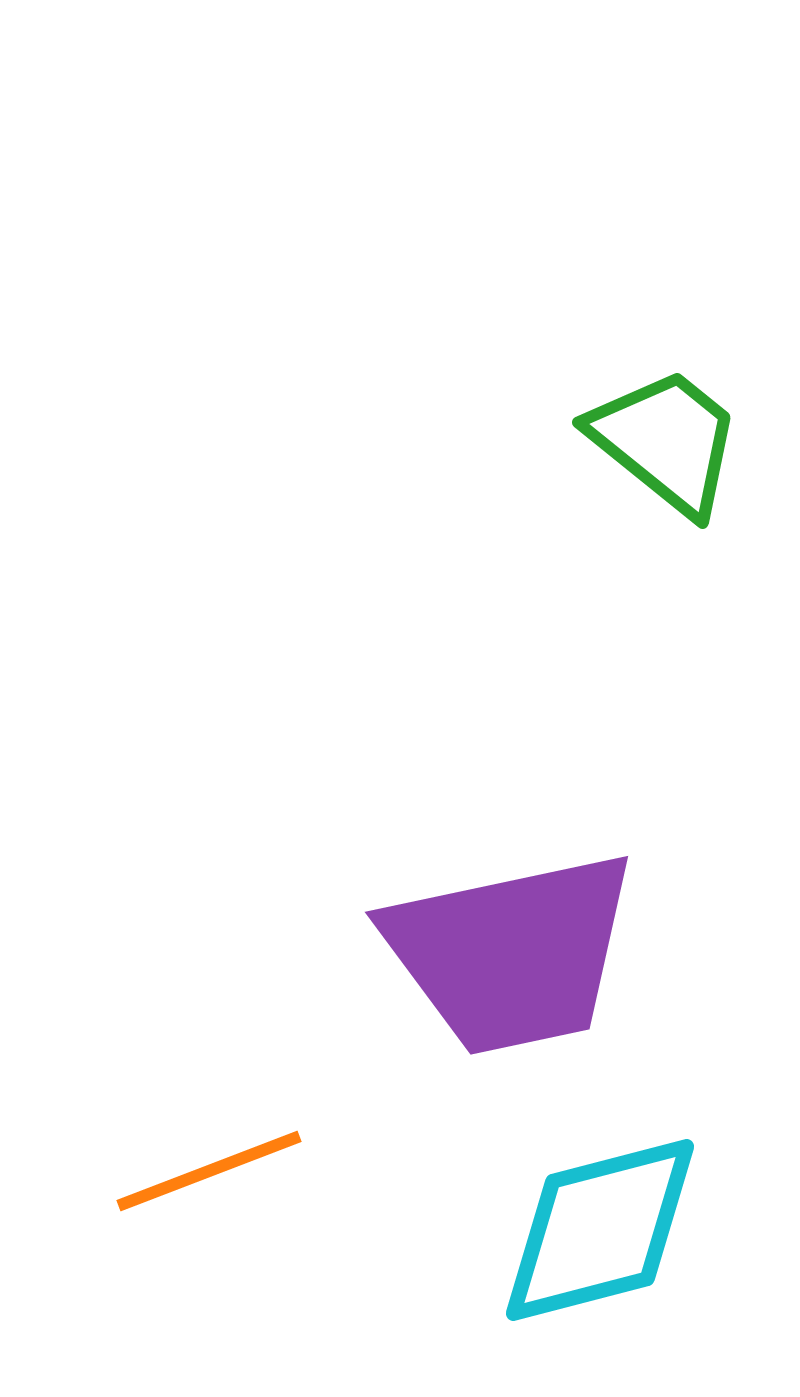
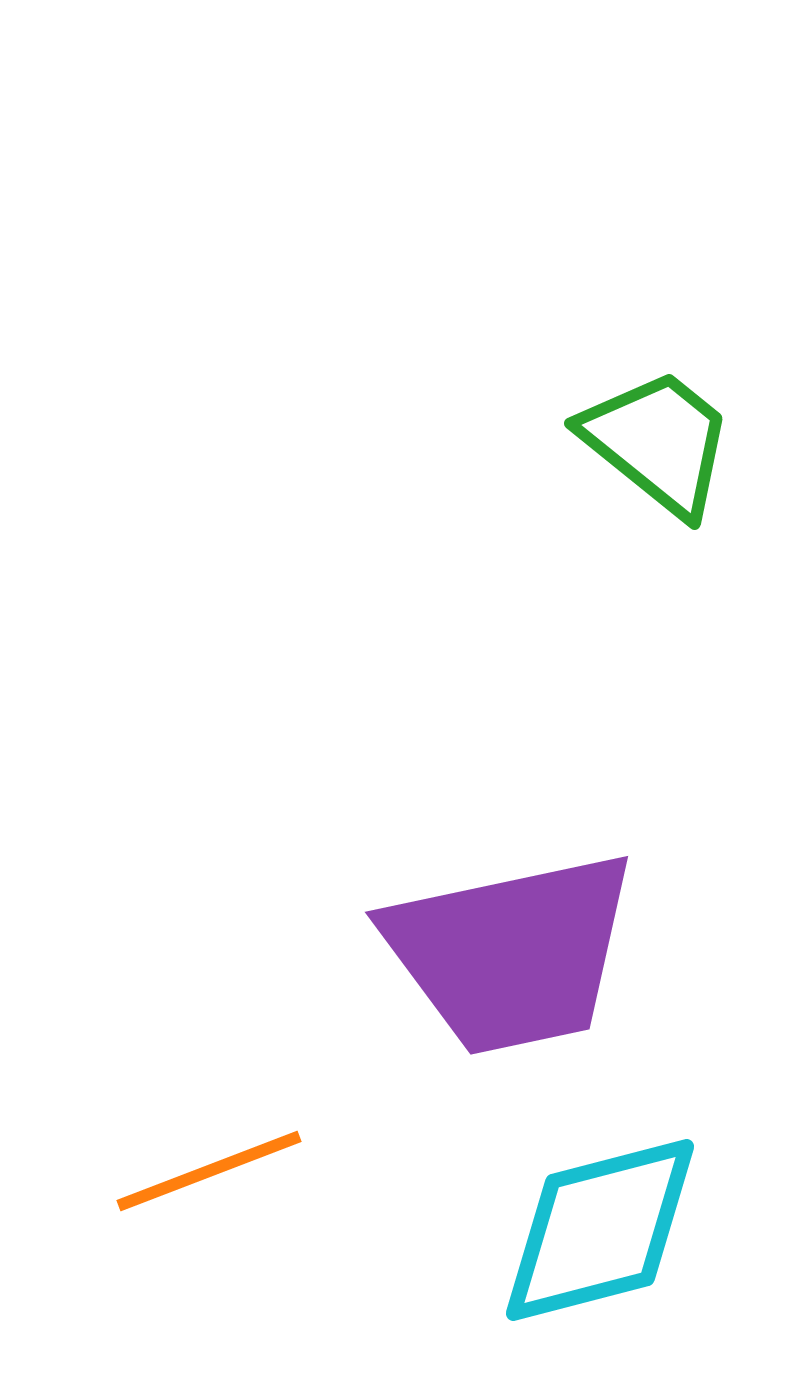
green trapezoid: moved 8 px left, 1 px down
